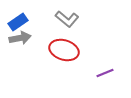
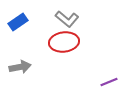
gray arrow: moved 29 px down
red ellipse: moved 8 px up; rotated 24 degrees counterclockwise
purple line: moved 4 px right, 9 px down
